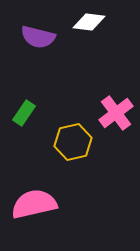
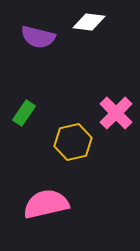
pink cross: rotated 8 degrees counterclockwise
pink semicircle: moved 12 px right
